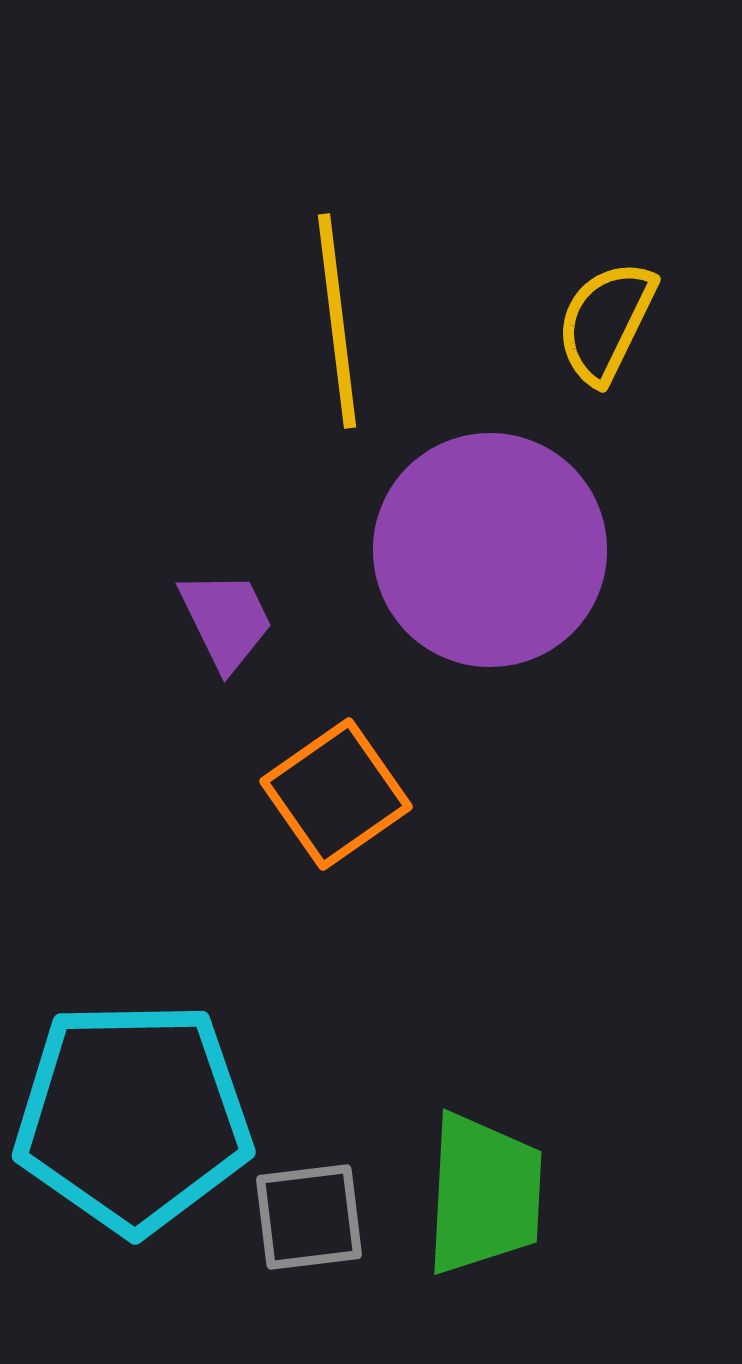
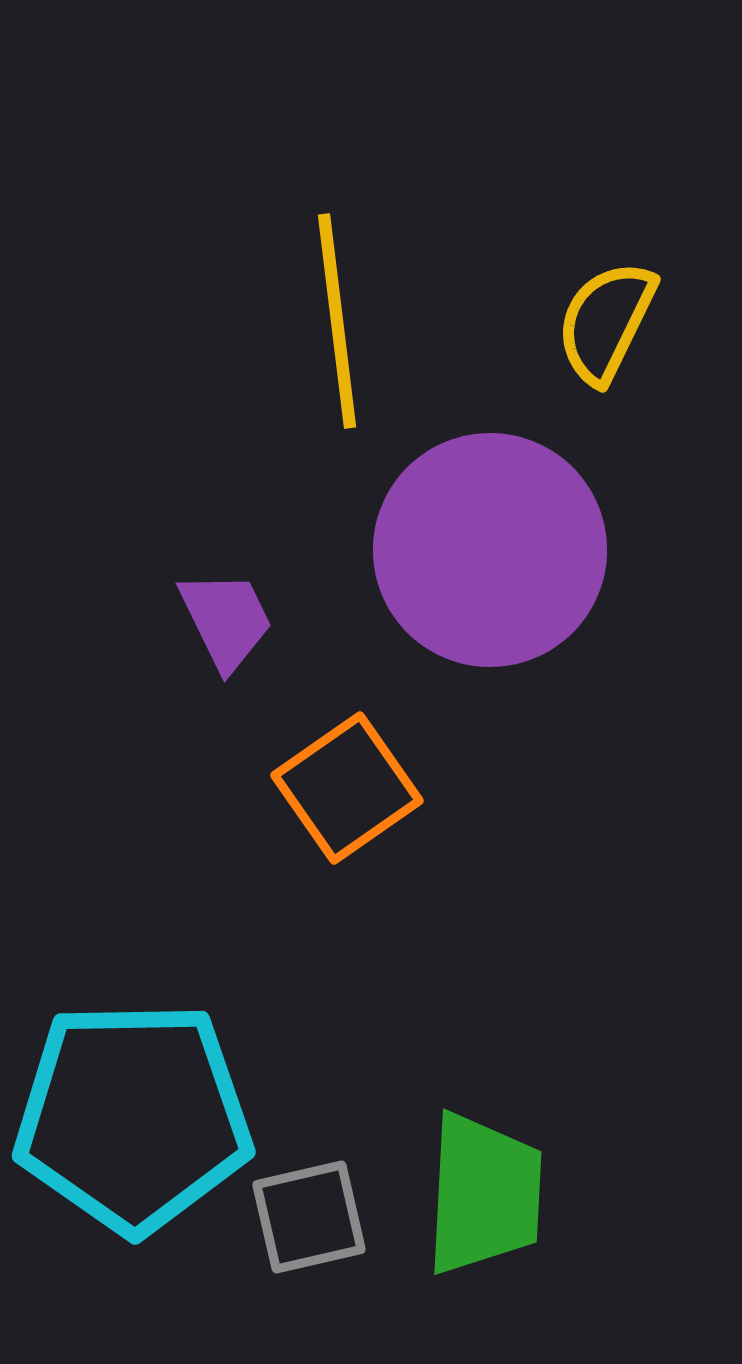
orange square: moved 11 px right, 6 px up
gray square: rotated 6 degrees counterclockwise
